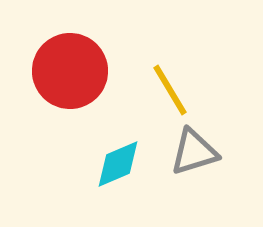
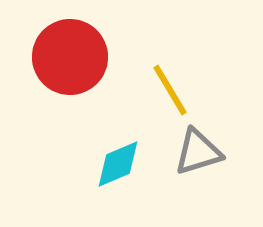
red circle: moved 14 px up
gray triangle: moved 4 px right
